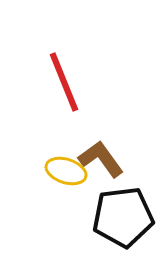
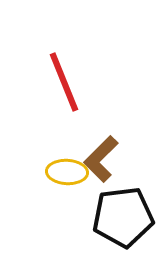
brown L-shape: rotated 99 degrees counterclockwise
yellow ellipse: moved 1 px right, 1 px down; rotated 15 degrees counterclockwise
